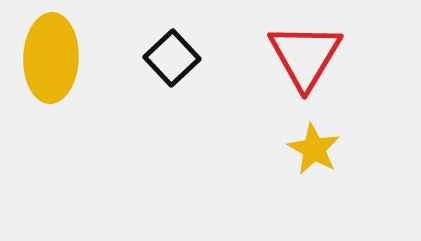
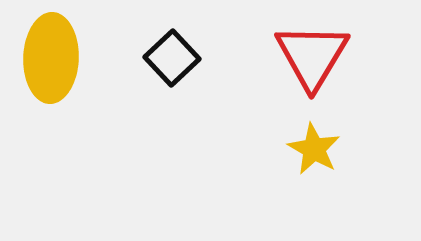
red triangle: moved 7 px right
